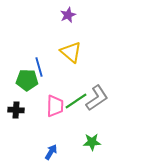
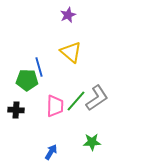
green line: rotated 15 degrees counterclockwise
